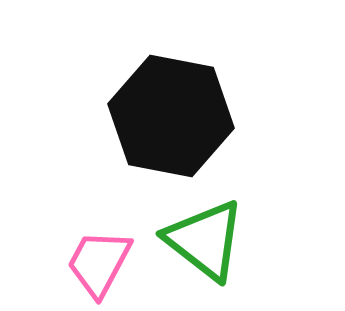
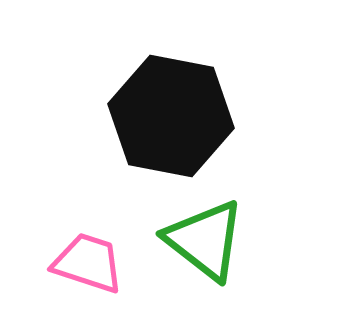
pink trapezoid: moved 11 px left; rotated 80 degrees clockwise
